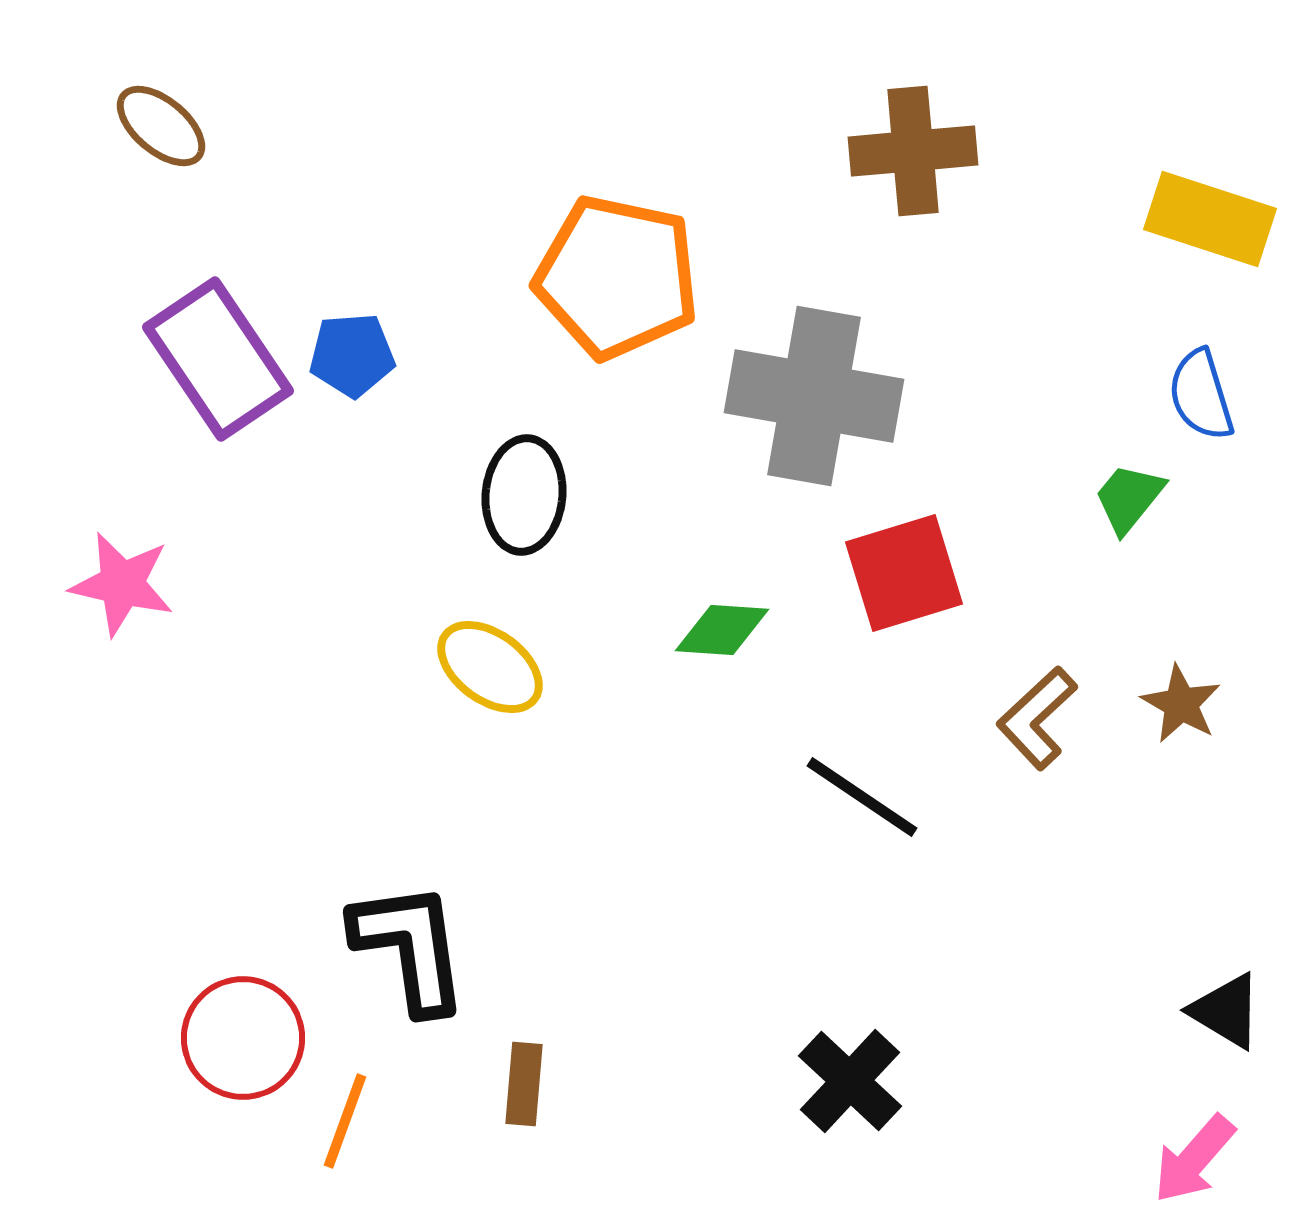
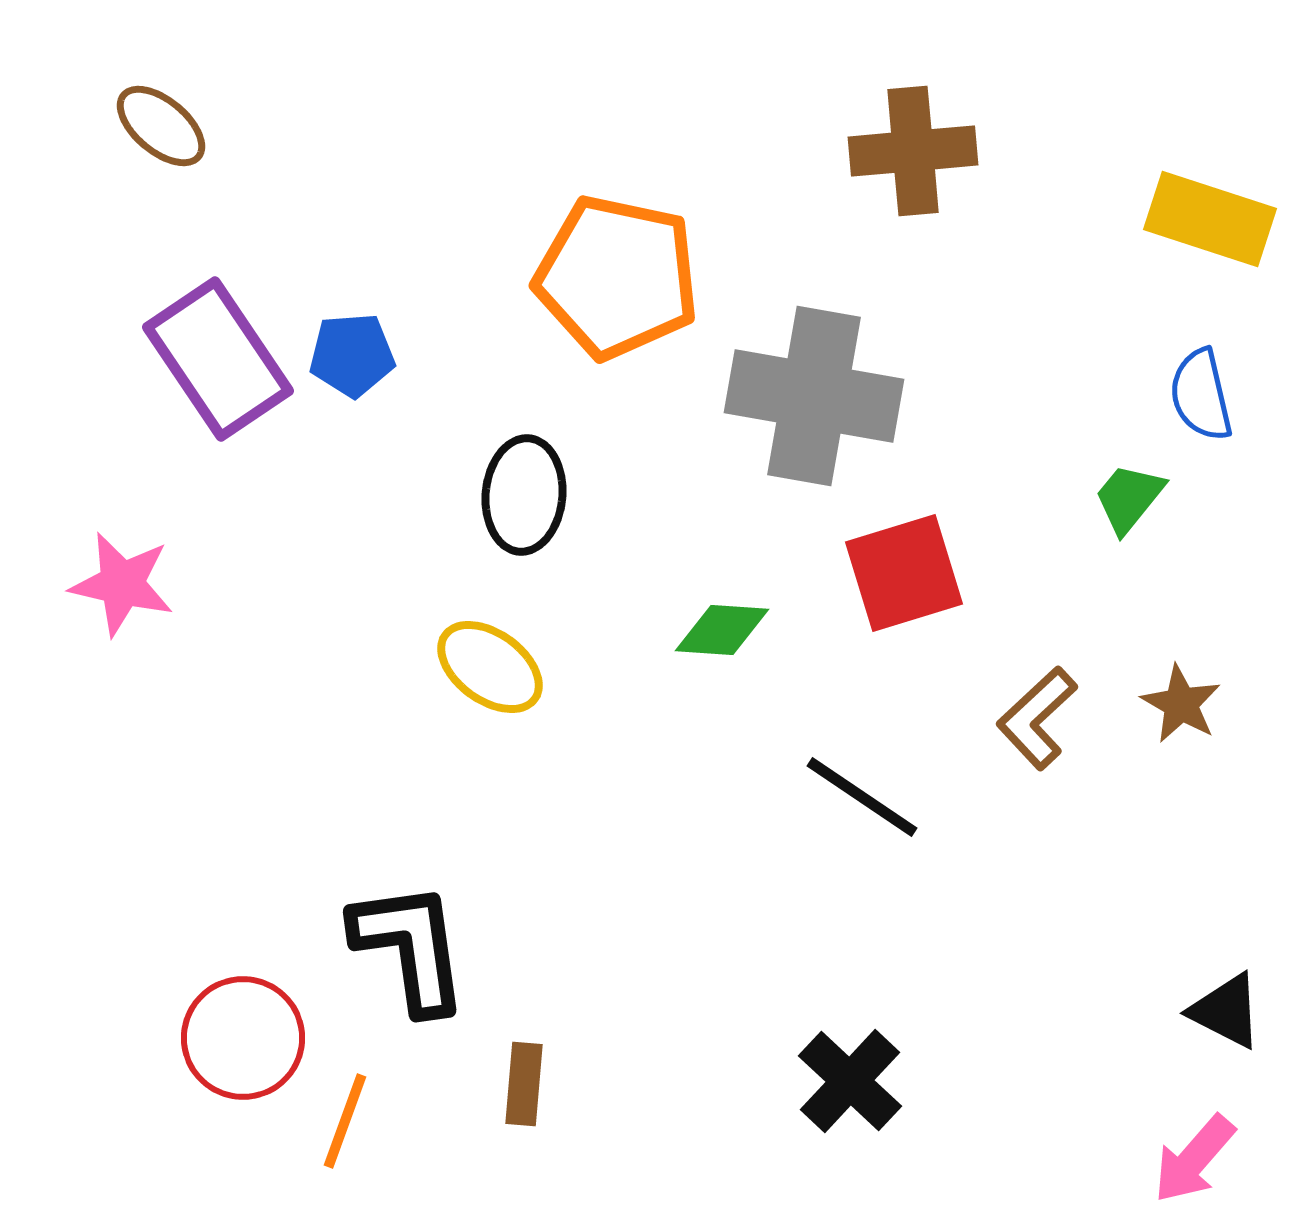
blue semicircle: rotated 4 degrees clockwise
black triangle: rotated 4 degrees counterclockwise
